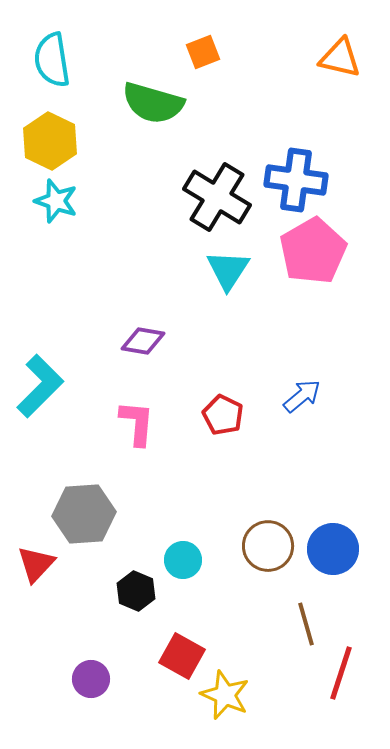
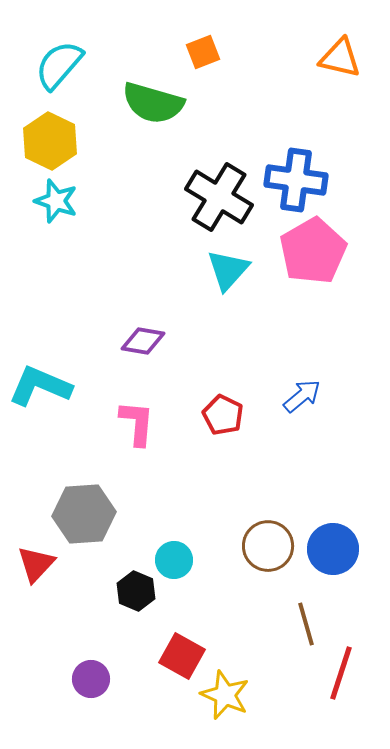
cyan semicircle: moved 7 px right, 5 px down; rotated 50 degrees clockwise
black cross: moved 2 px right
cyan triangle: rotated 9 degrees clockwise
cyan L-shape: rotated 112 degrees counterclockwise
cyan circle: moved 9 px left
